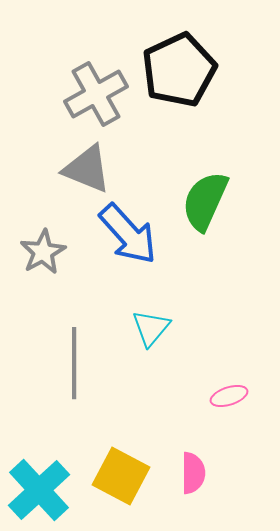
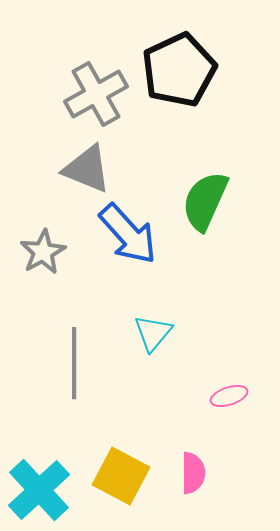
cyan triangle: moved 2 px right, 5 px down
